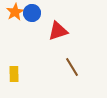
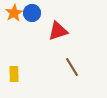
orange star: moved 1 px left, 1 px down
